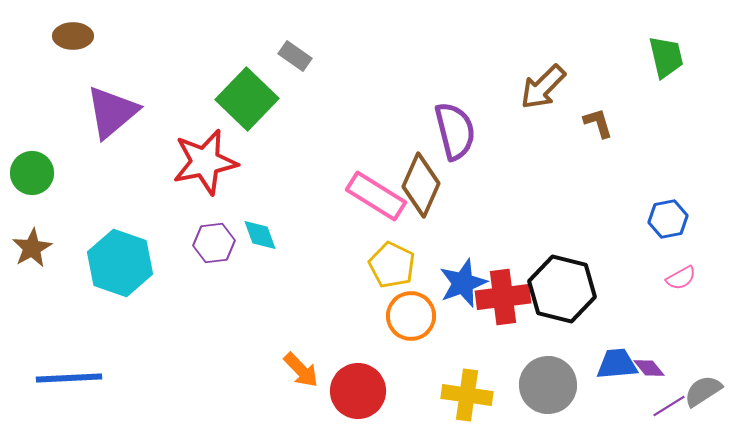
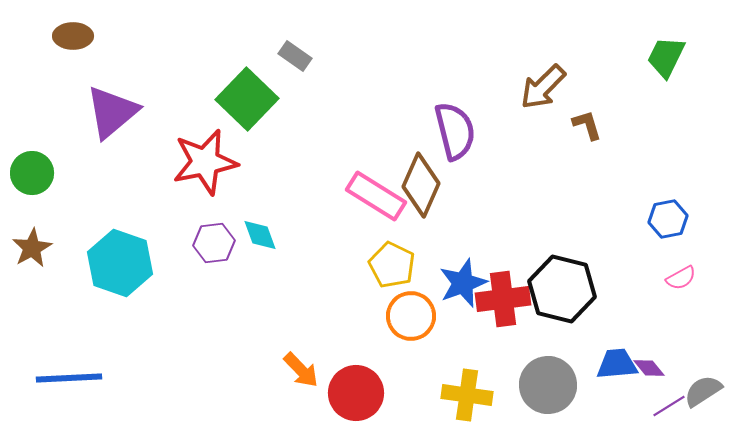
green trapezoid: rotated 141 degrees counterclockwise
brown L-shape: moved 11 px left, 2 px down
red cross: moved 2 px down
red circle: moved 2 px left, 2 px down
